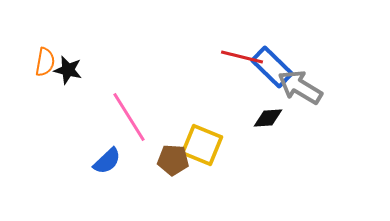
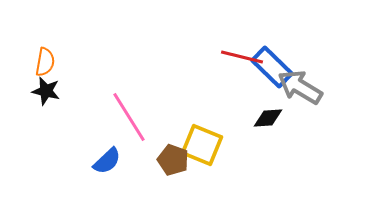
black star: moved 22 px left, 21 px down
brown pentagon: rotated 16 degrees clockwise
